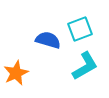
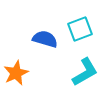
blue semicircle: moved 3 px left, 1 px up
cyan L-shape: moved 6 px down
